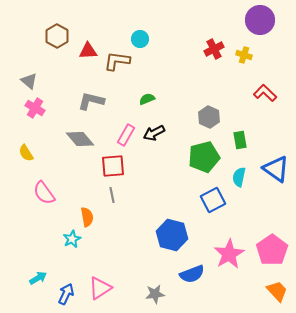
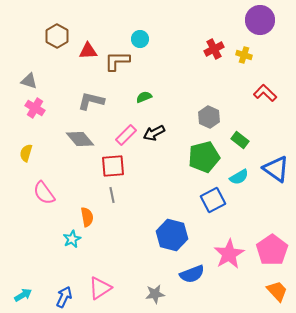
brown L-shape: rotated 8 degrees counterclockwise
gray triangle: rotated 24 degrees counterclockwise
green semicircle: moved 3 px left, 2 px up
pink rectangle: rotated 15 degrees clockwise
green rectangle: rotated 42 degrees counterclockwise
yellow semicircle: rotated 48 degrees clockwise
cyan semicircle: rotated 132 degrees counterclockwise
cyan arrow: moved 15 px left, 17 px down
blue arrow: moved 2 px left, 3 px down
